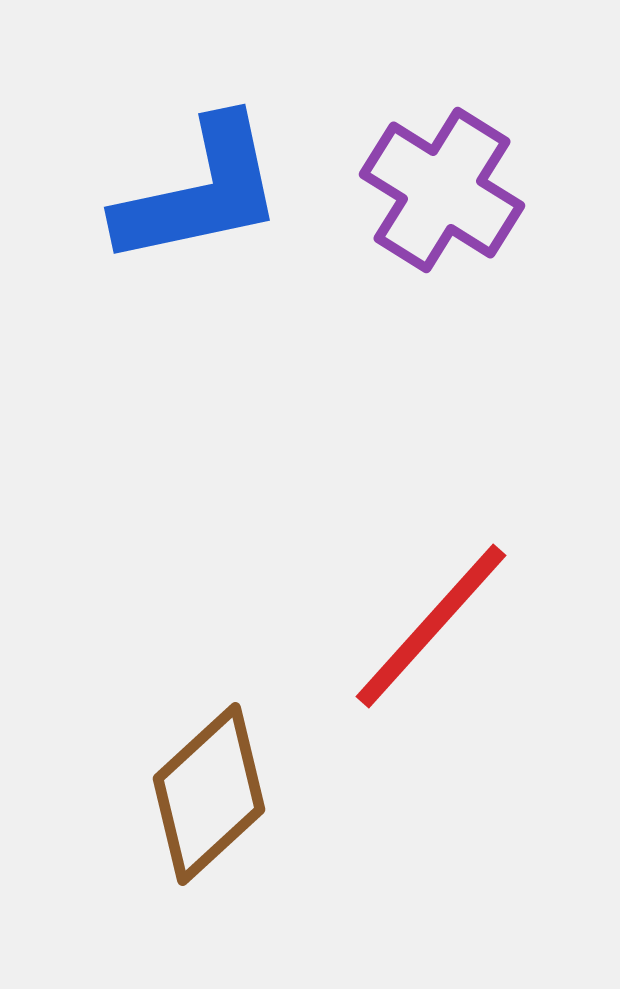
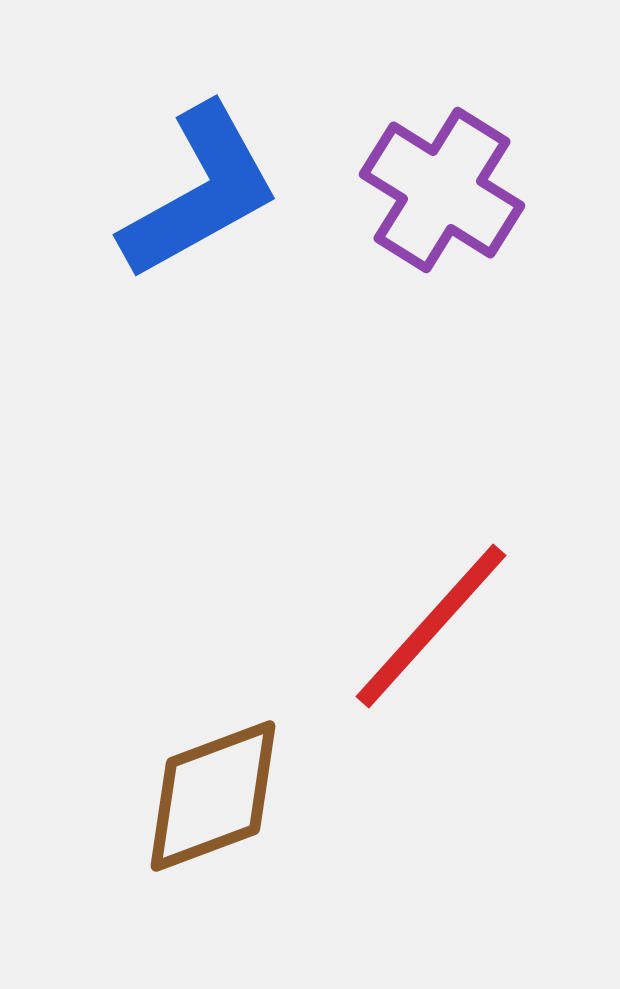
blue L-shape: rotated 17 degrees counterclockwise
brown diamond: moved 4 px right, 2 px down; rotated 22 degrees clockwise
